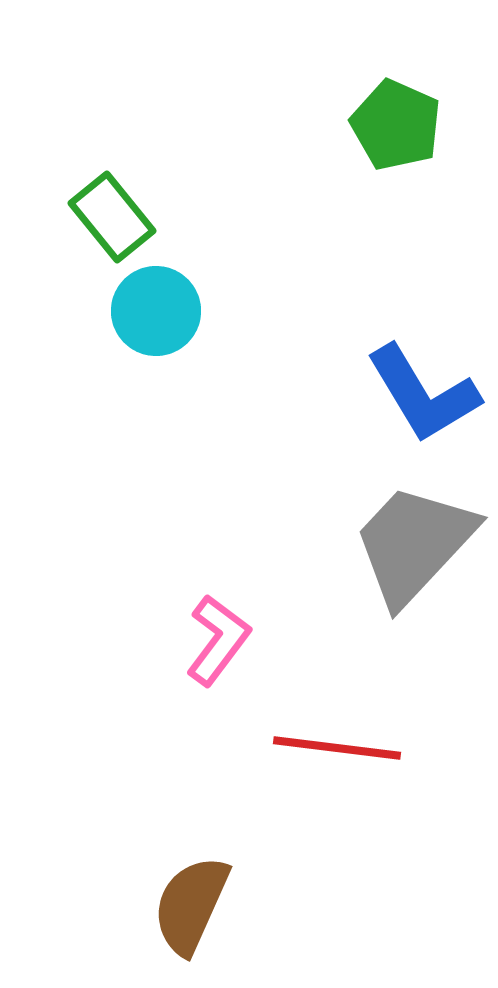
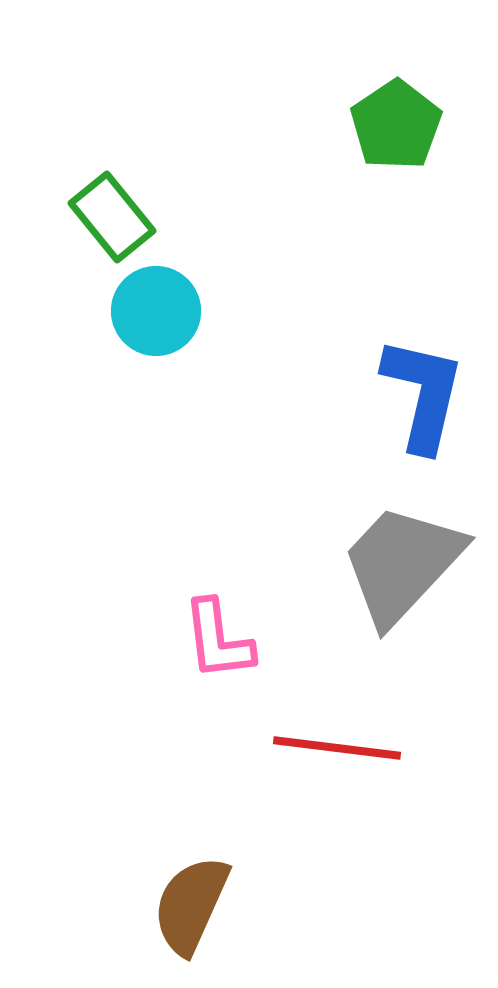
green pentagon: rotated 14 degrees clockwise
blue L-shape: rotated 136 degrees counterclockwise
gray trapezoid: moved 12 px left, 20 px down
pink L-shape: rotated 136 degrees clockwise
